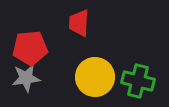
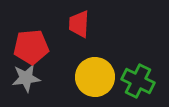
red trapezoid: moved 1 px down
red pentagon: moved 1 px right, 1 px up
green cross: rotated 12 degrees clockwise
